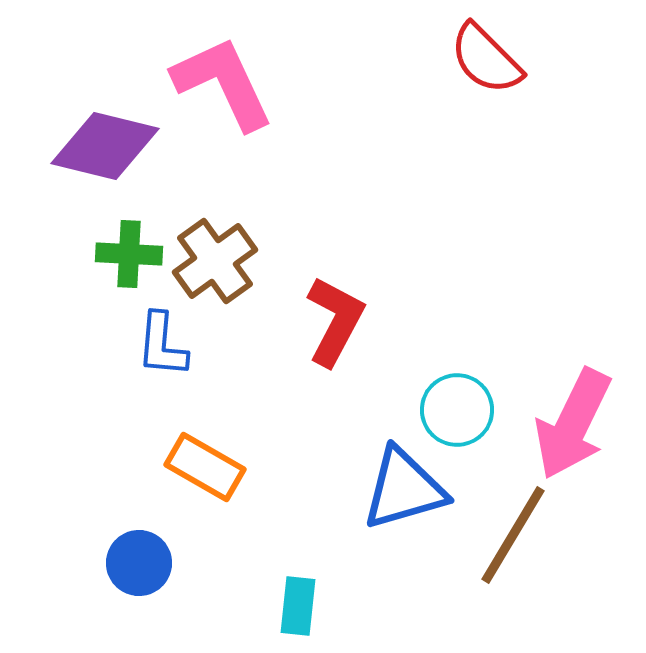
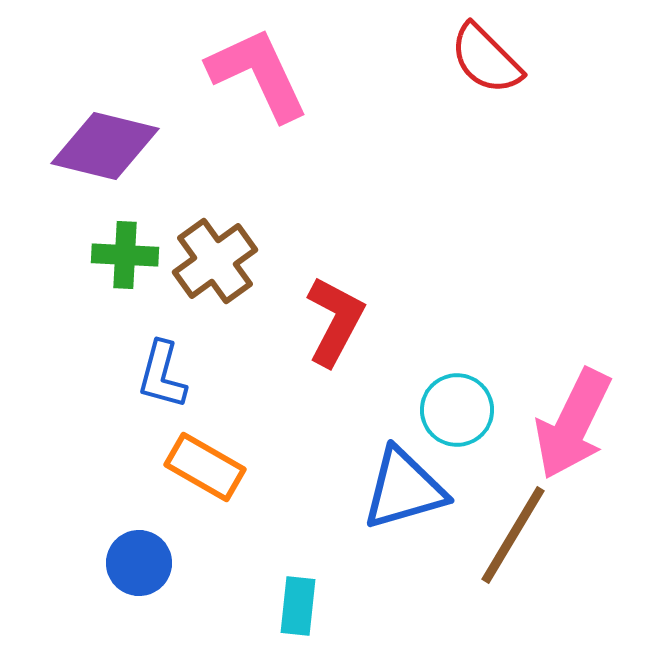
pink L-shape: moved 35 px right, 9 px up
green cross: moved 4 px left, 1 px down
blue L-shape: moved 30 px down; rotated 10 degrees clockwise
